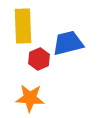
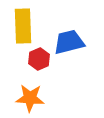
blue trapezoid: moved 1 px right, 1 px up
